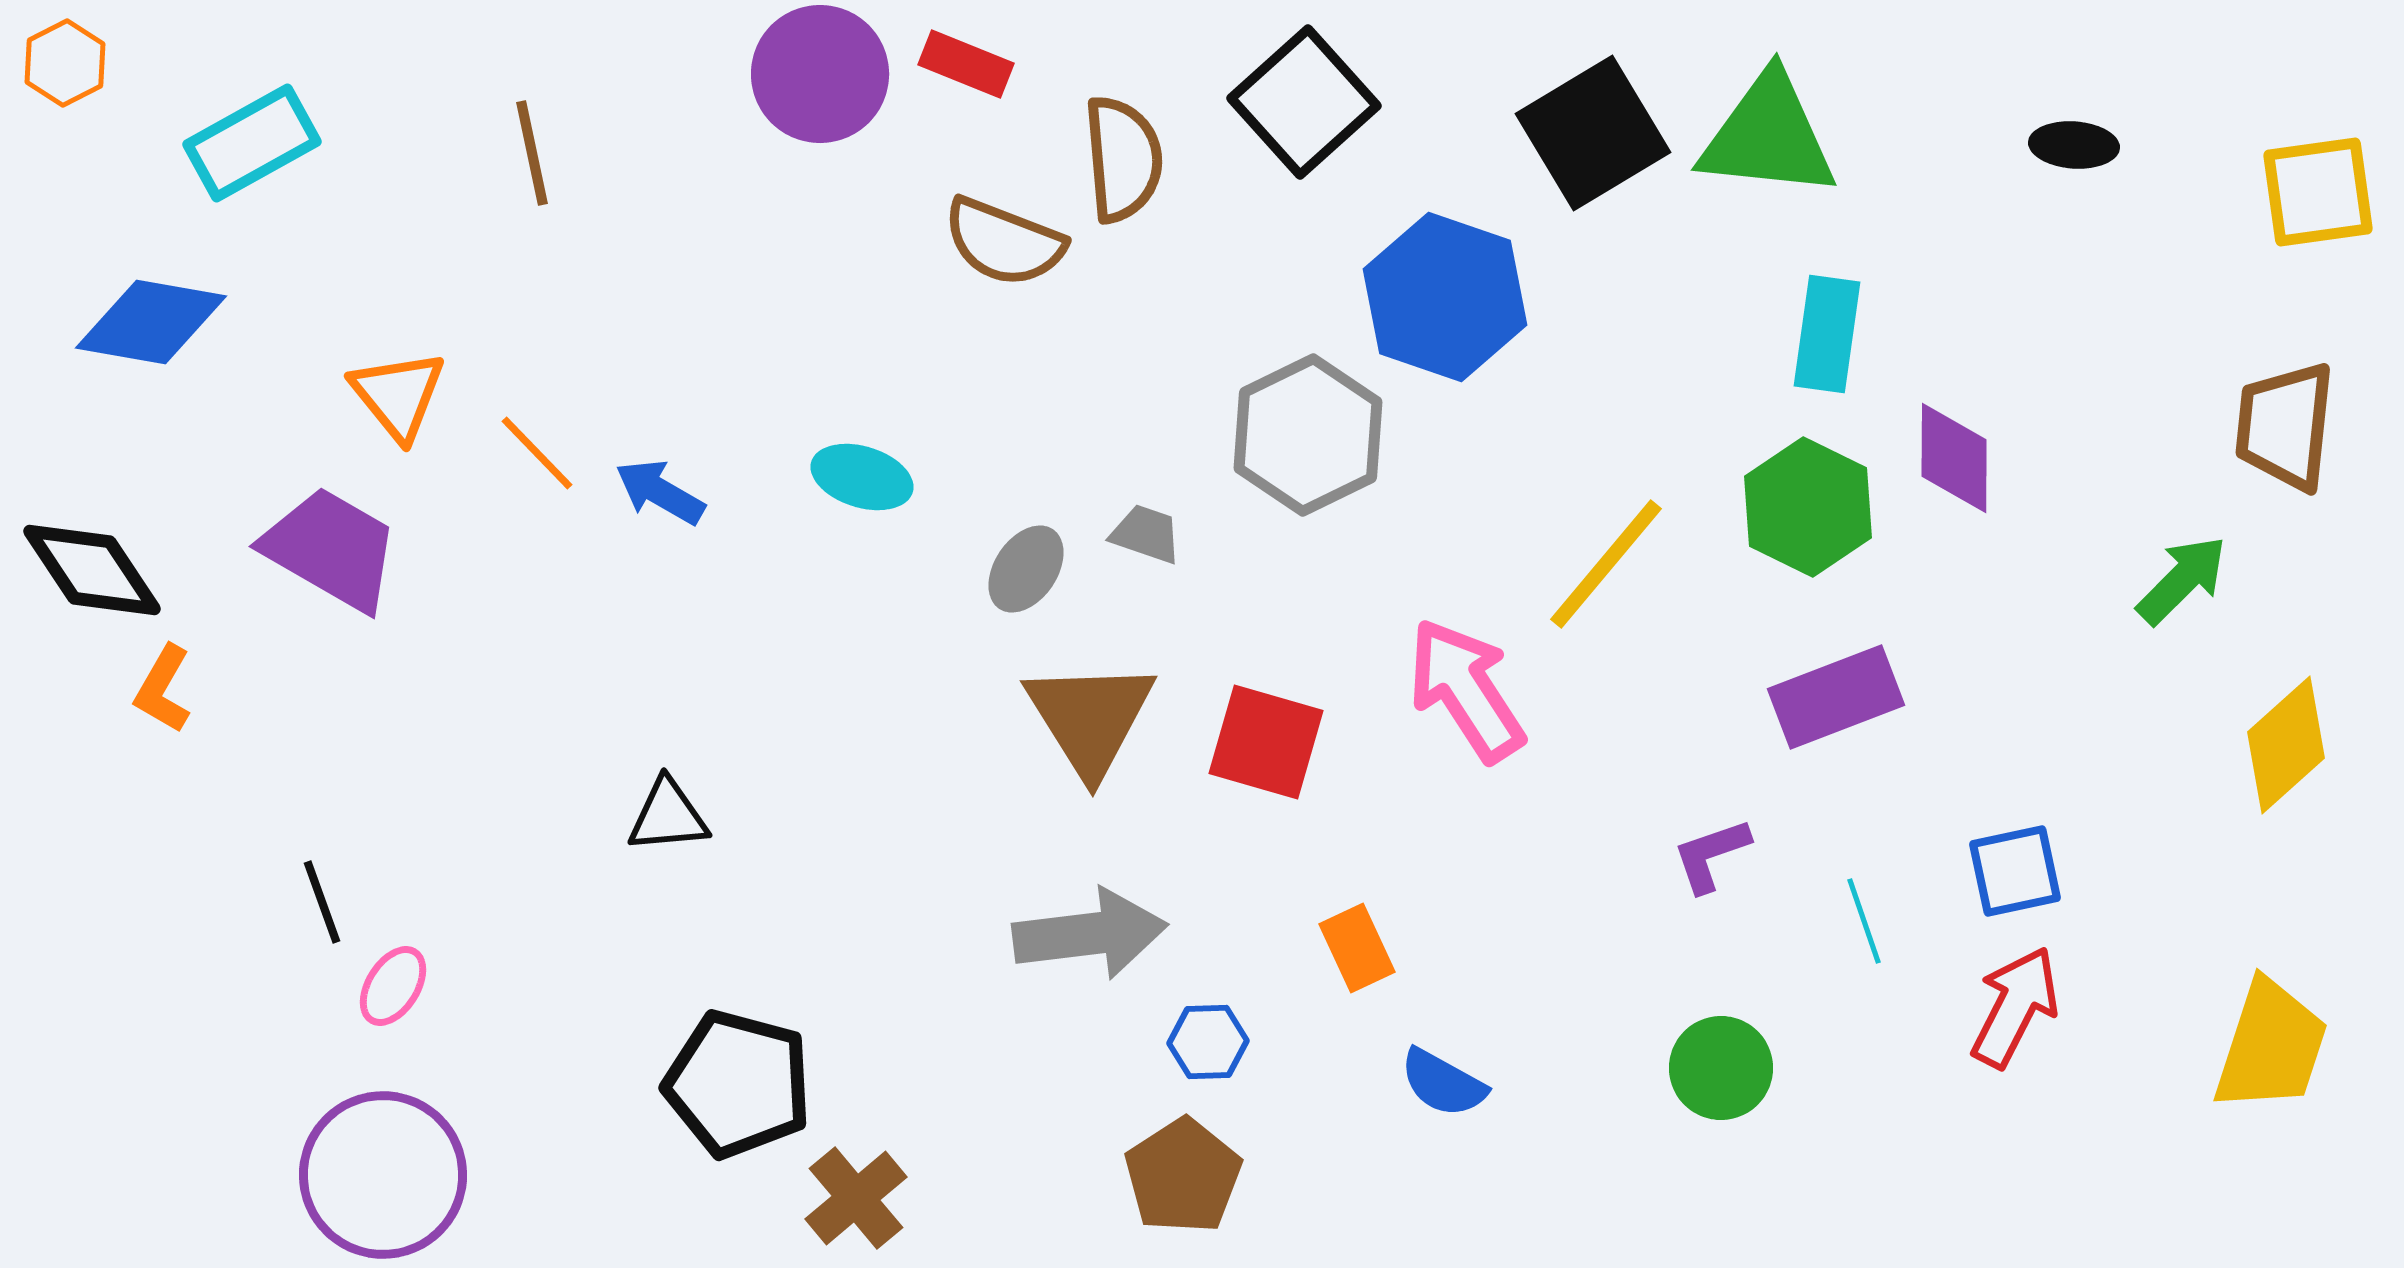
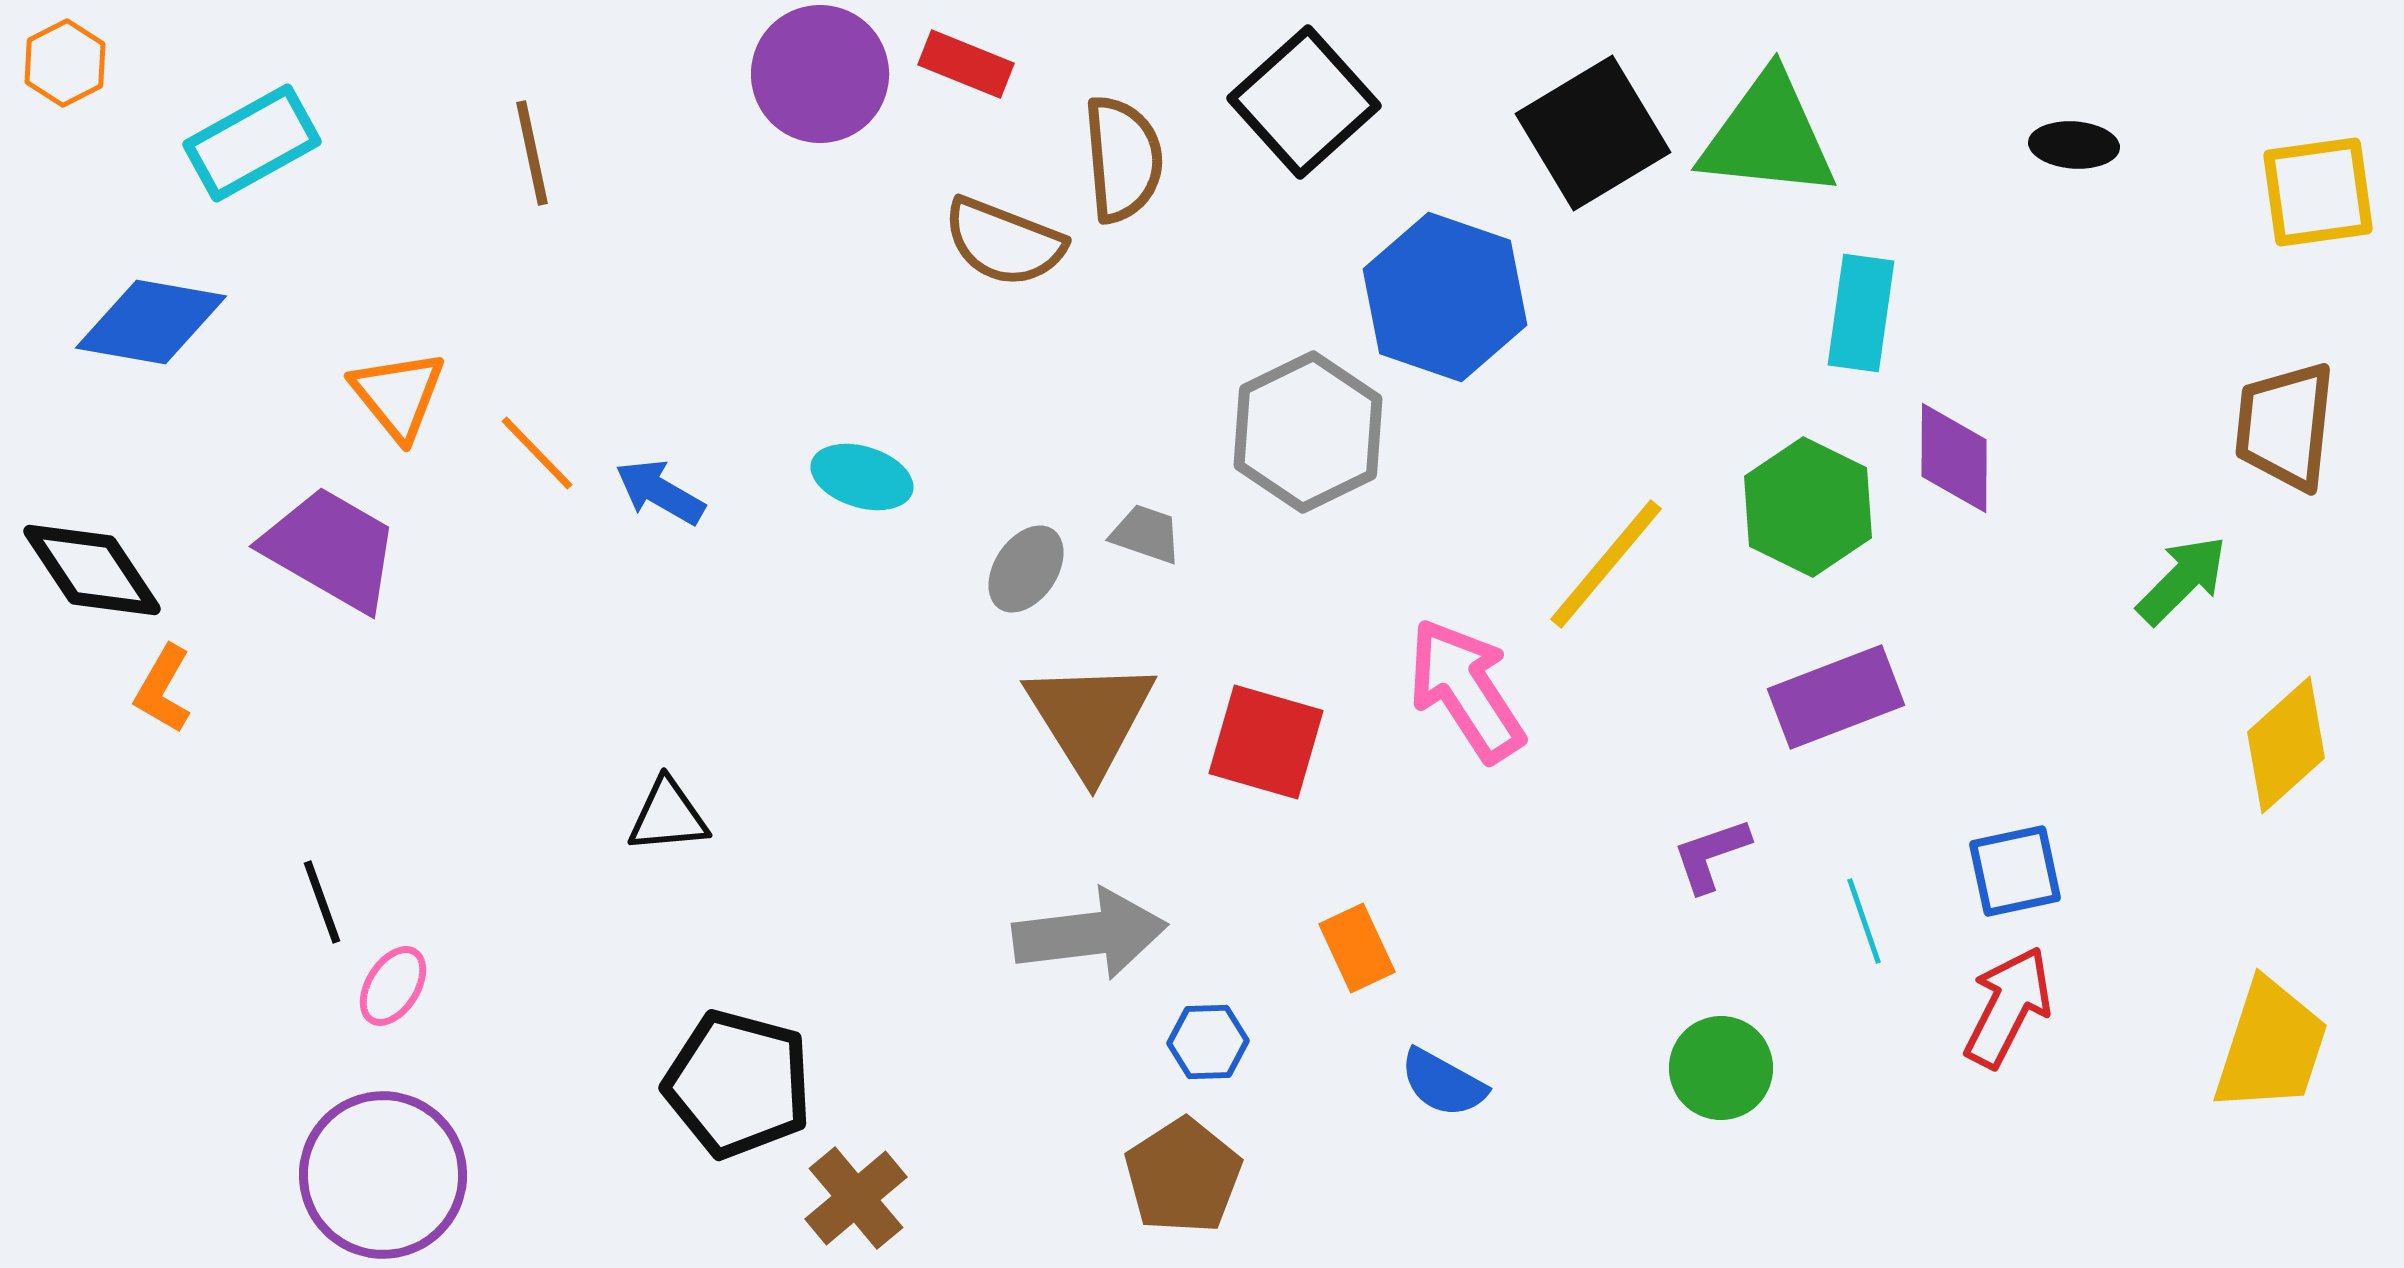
cyan rectangle at (1827, 334): moved 34 px right, 21 px up
gray hexagon at (1308, 435): moved 3 px up
red arrow at (2015, 1007): moved 7 px left
